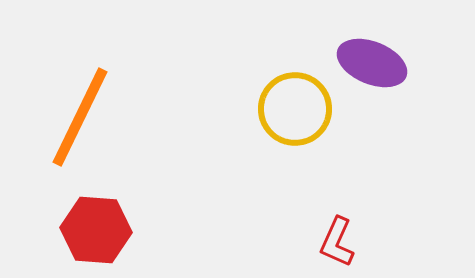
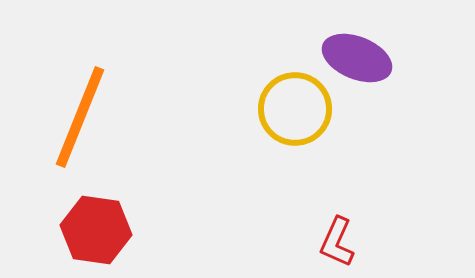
purple ellipse: moved 15 px left, 5 px up
orange line: rotated 4 degrees counterclockwise
red hexagon: rotated 4 degrees clockwise
